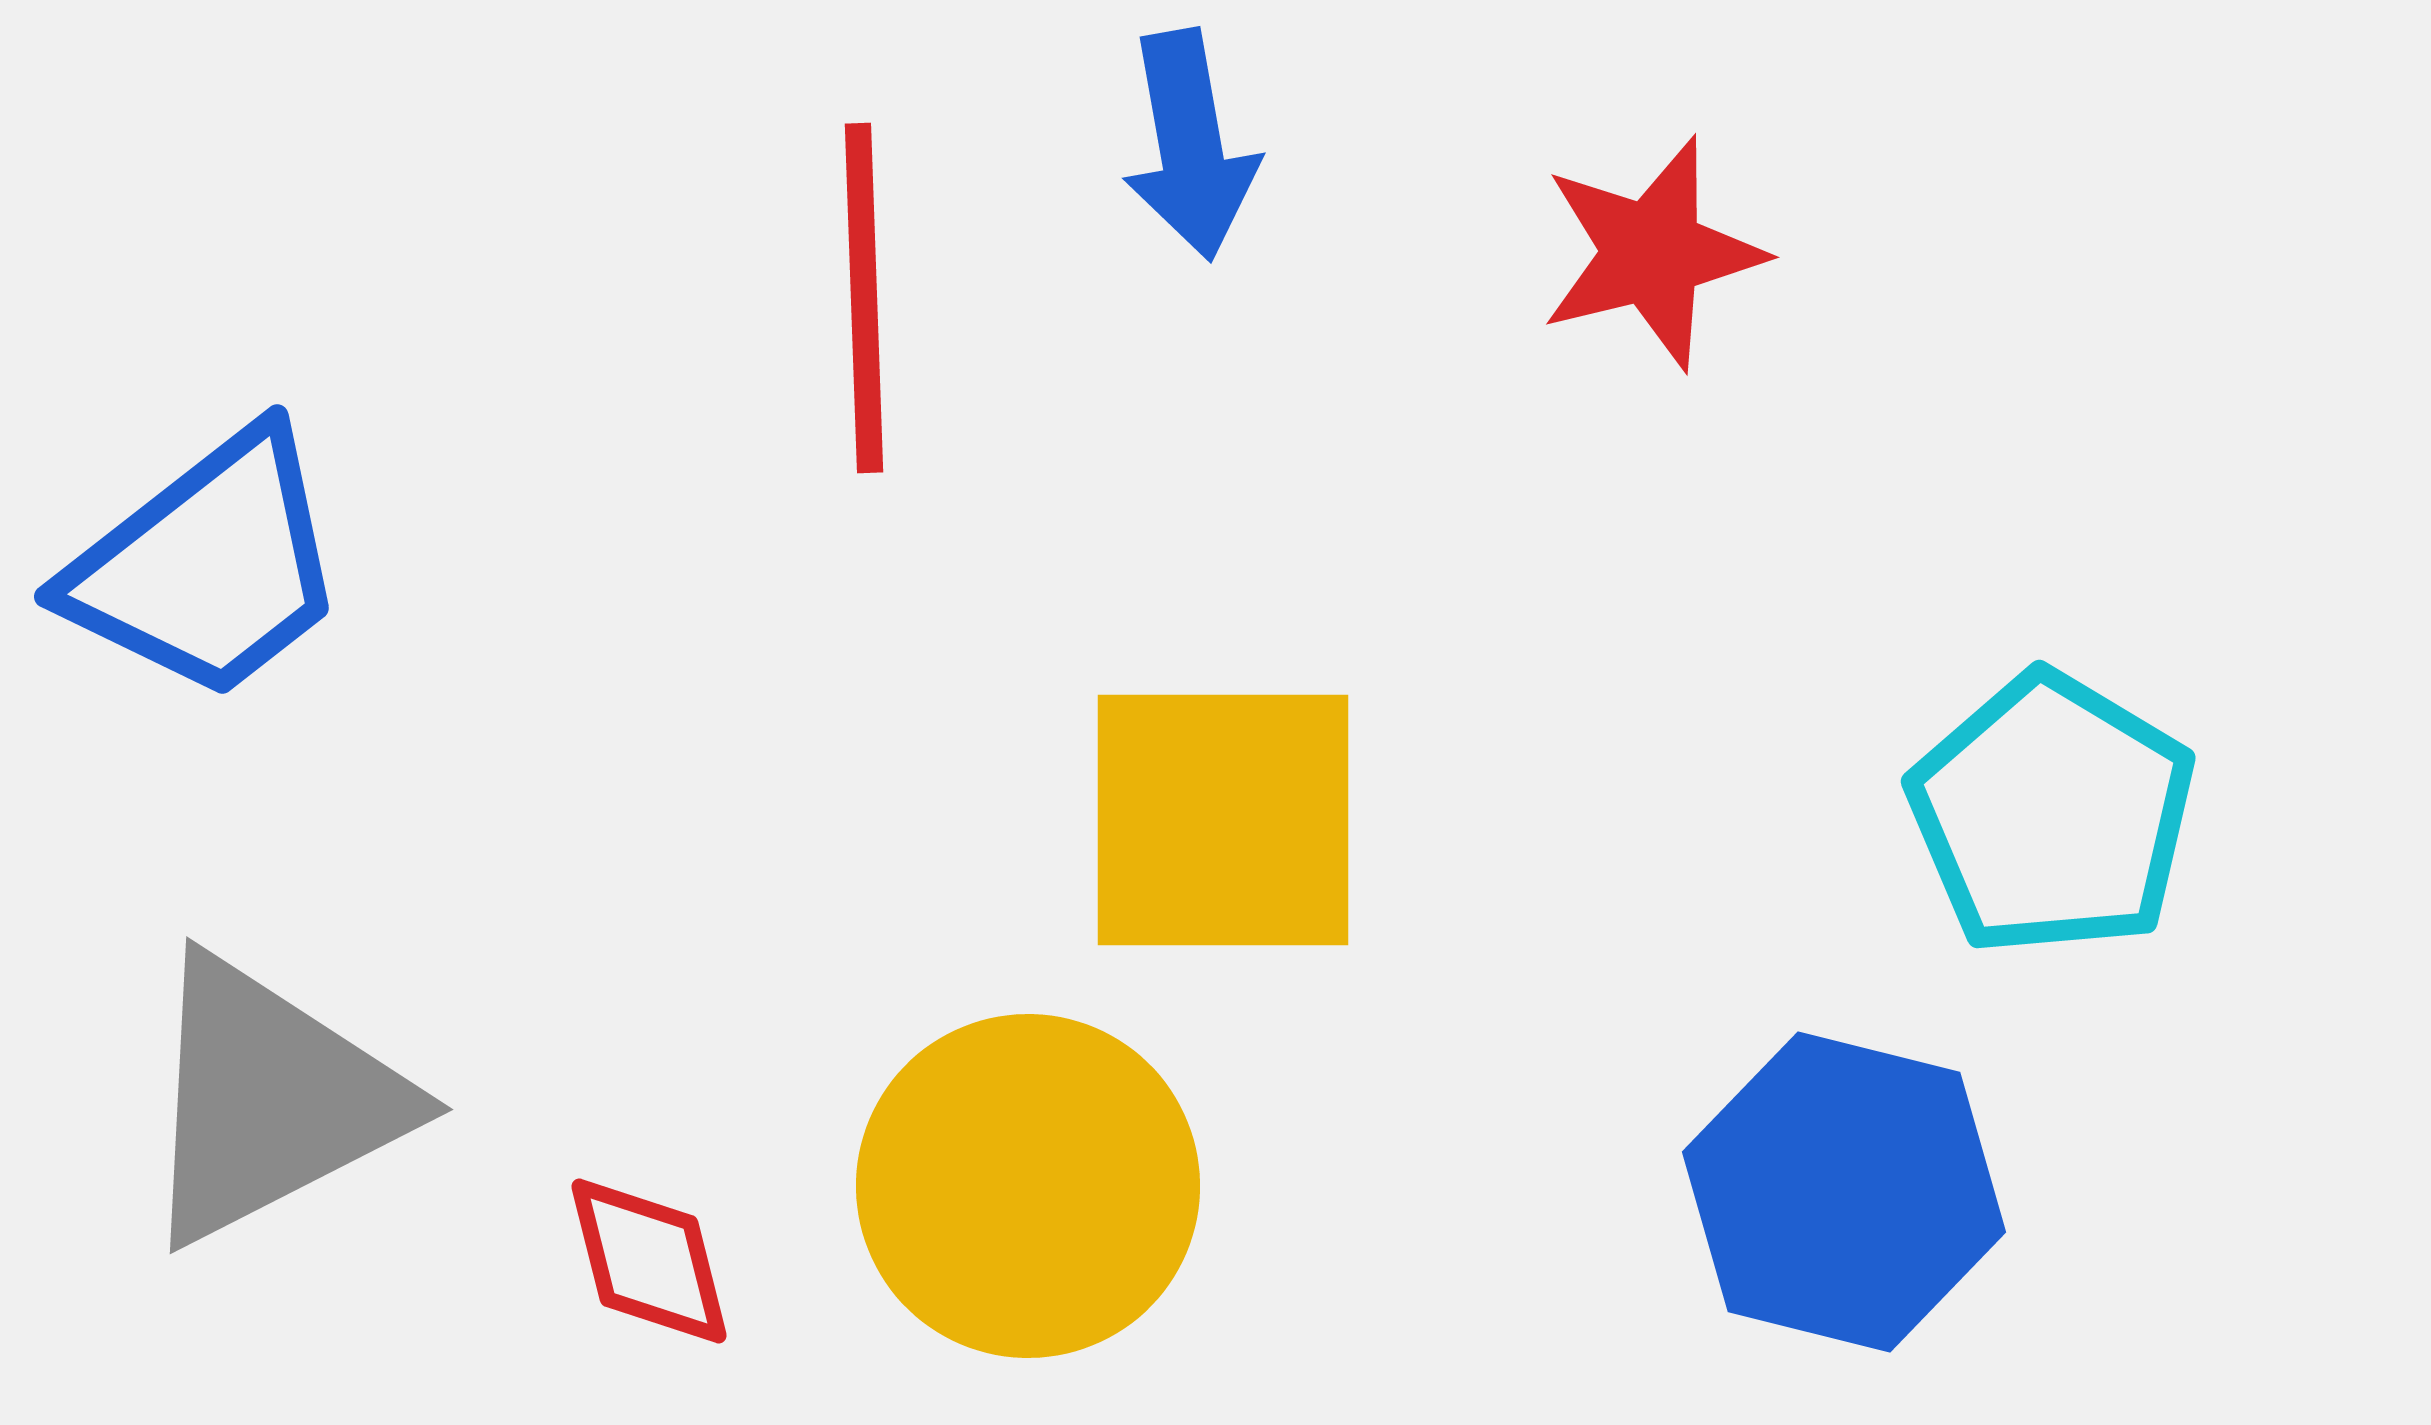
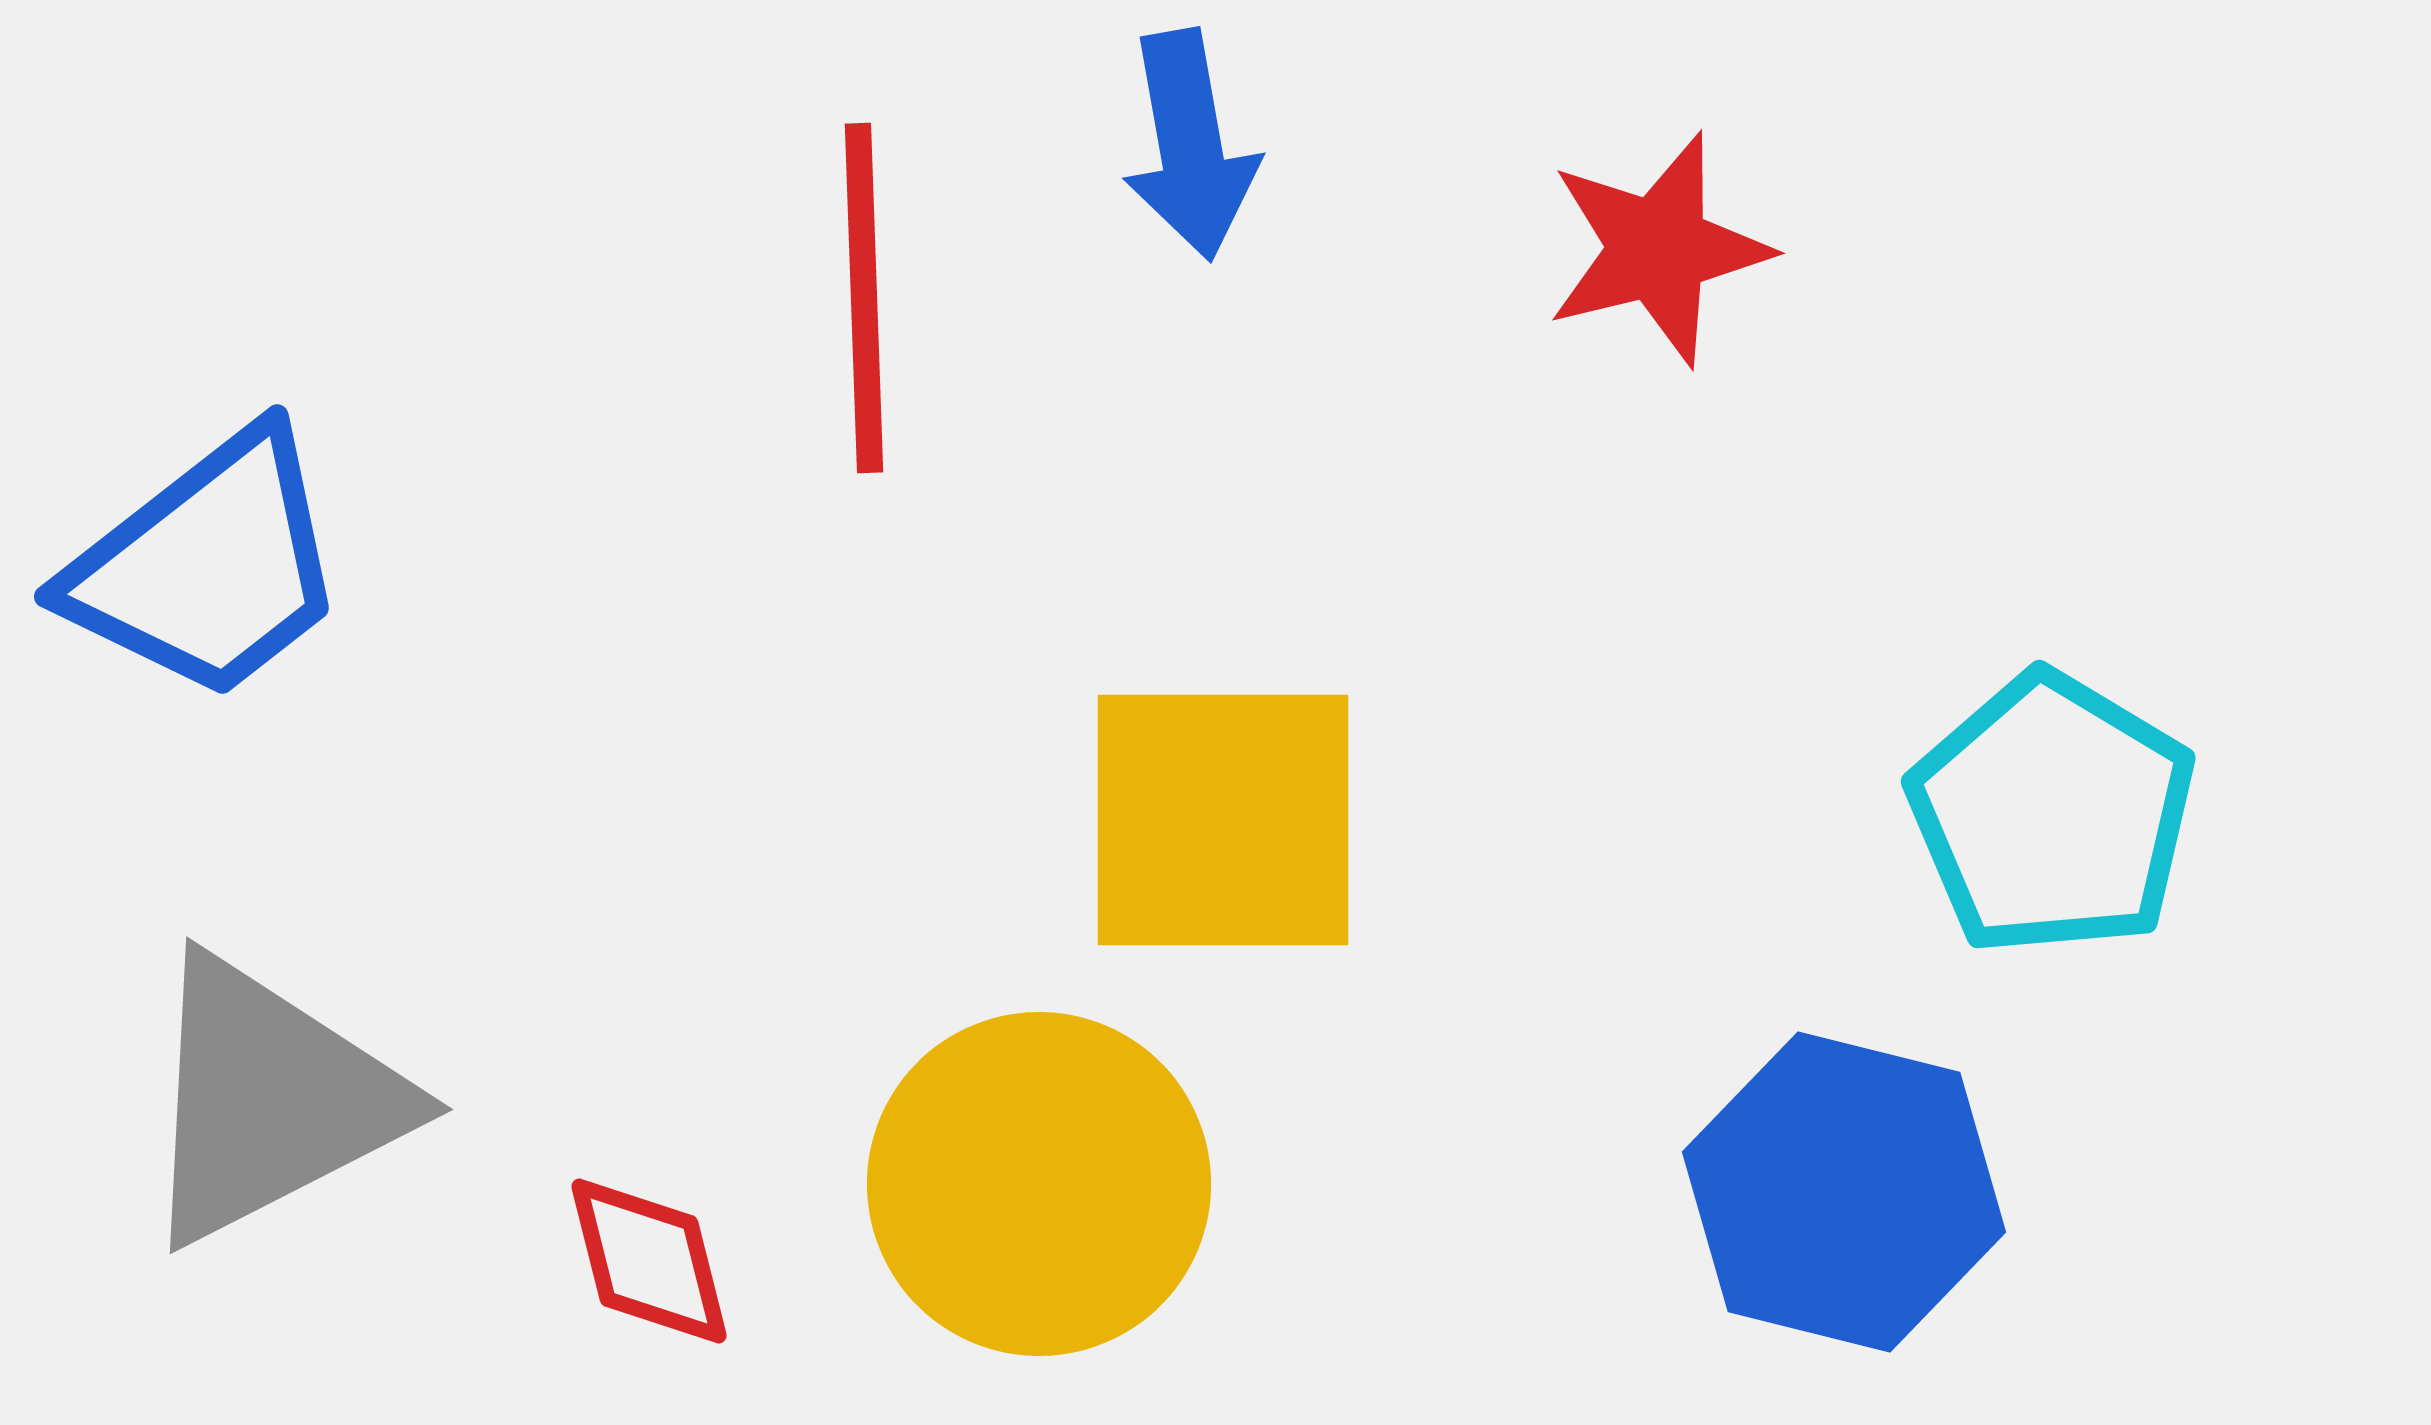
red star: moved 6 px right, 4 px up
yellow circle: moved 11 px right, 2 px up
